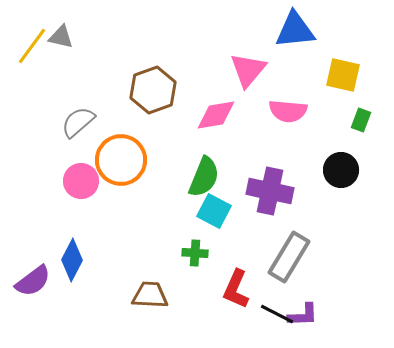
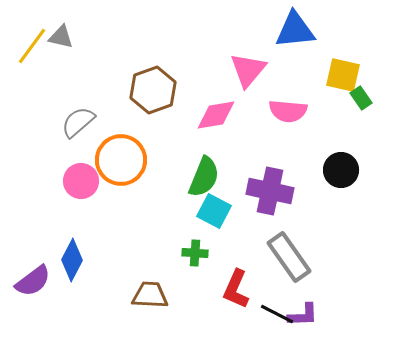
green rectangle: moved 22 px up; rotated 55 degrees counterclockwise
gray rectangle: rotated 66 degrees counterclockwise
